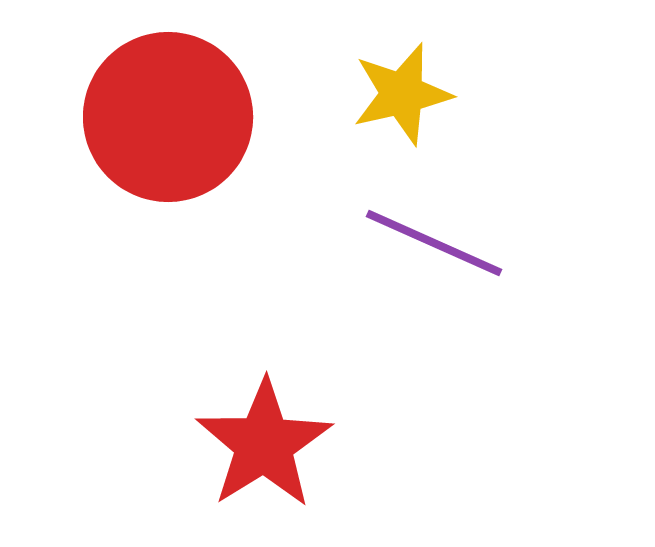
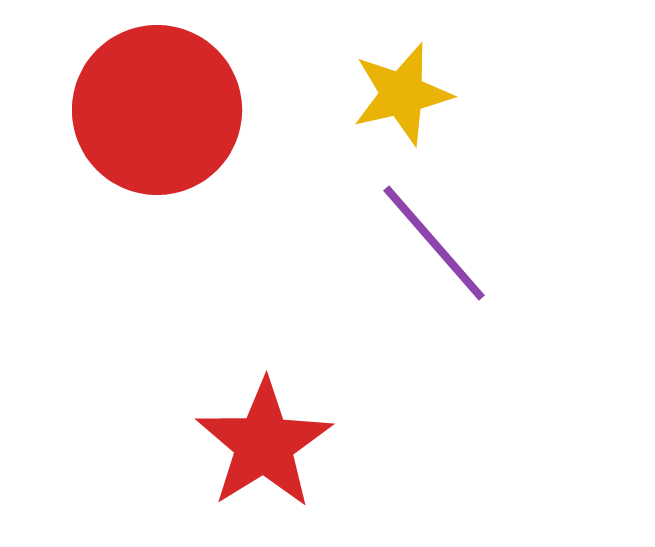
red circle: moved 11 px left, 7 px up
purple line: rotated 25 degrees clockwise
